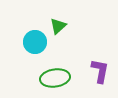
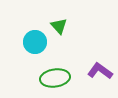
green triangle: moved 1 px right; rotated 30 degrees counterclockwise
purple L-shape: rotated 65 degrees counterclockwise
